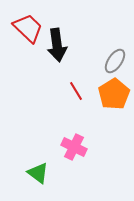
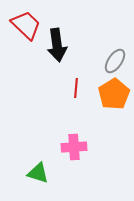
red trapezoid: moved 2 px left, 3 px up
red line: moved 3 px up; rotated 36 degrees clockwise
pink cross: rotated 30 degrees counterclockwise
green triangle: rotated 20 degrees counterclockwise
